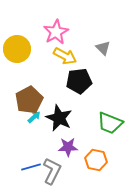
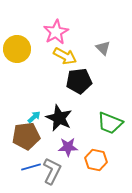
brown pentagon: moved 3 px left, 36 px down; rotated 20 degrees clockwise
